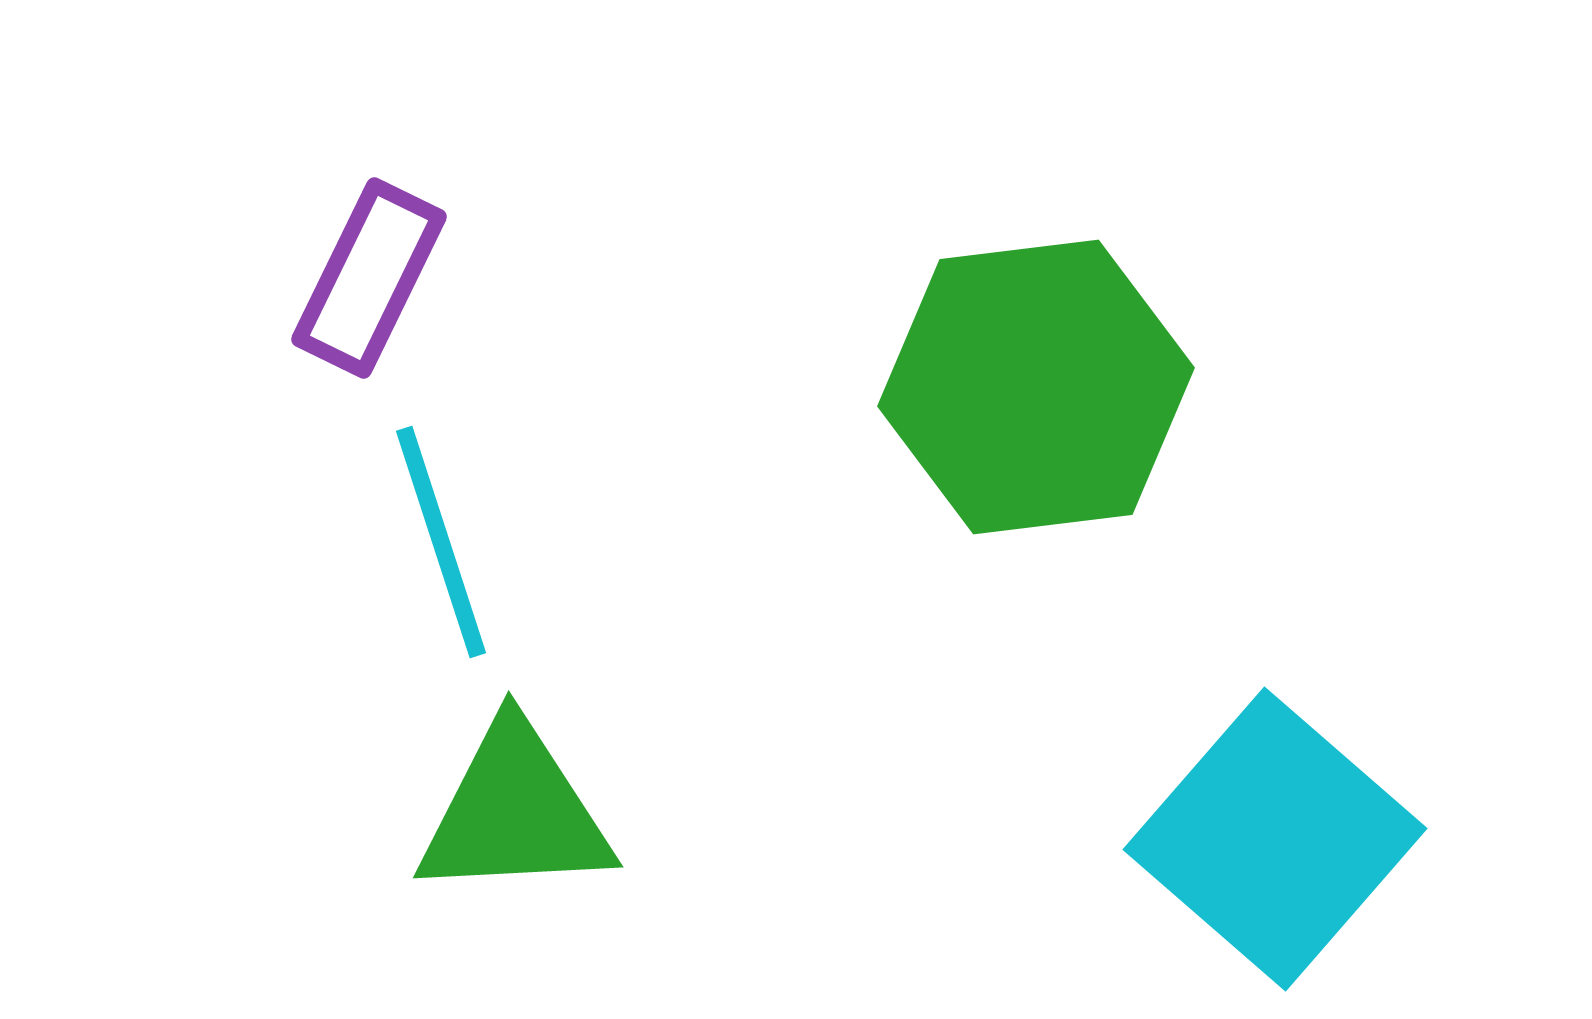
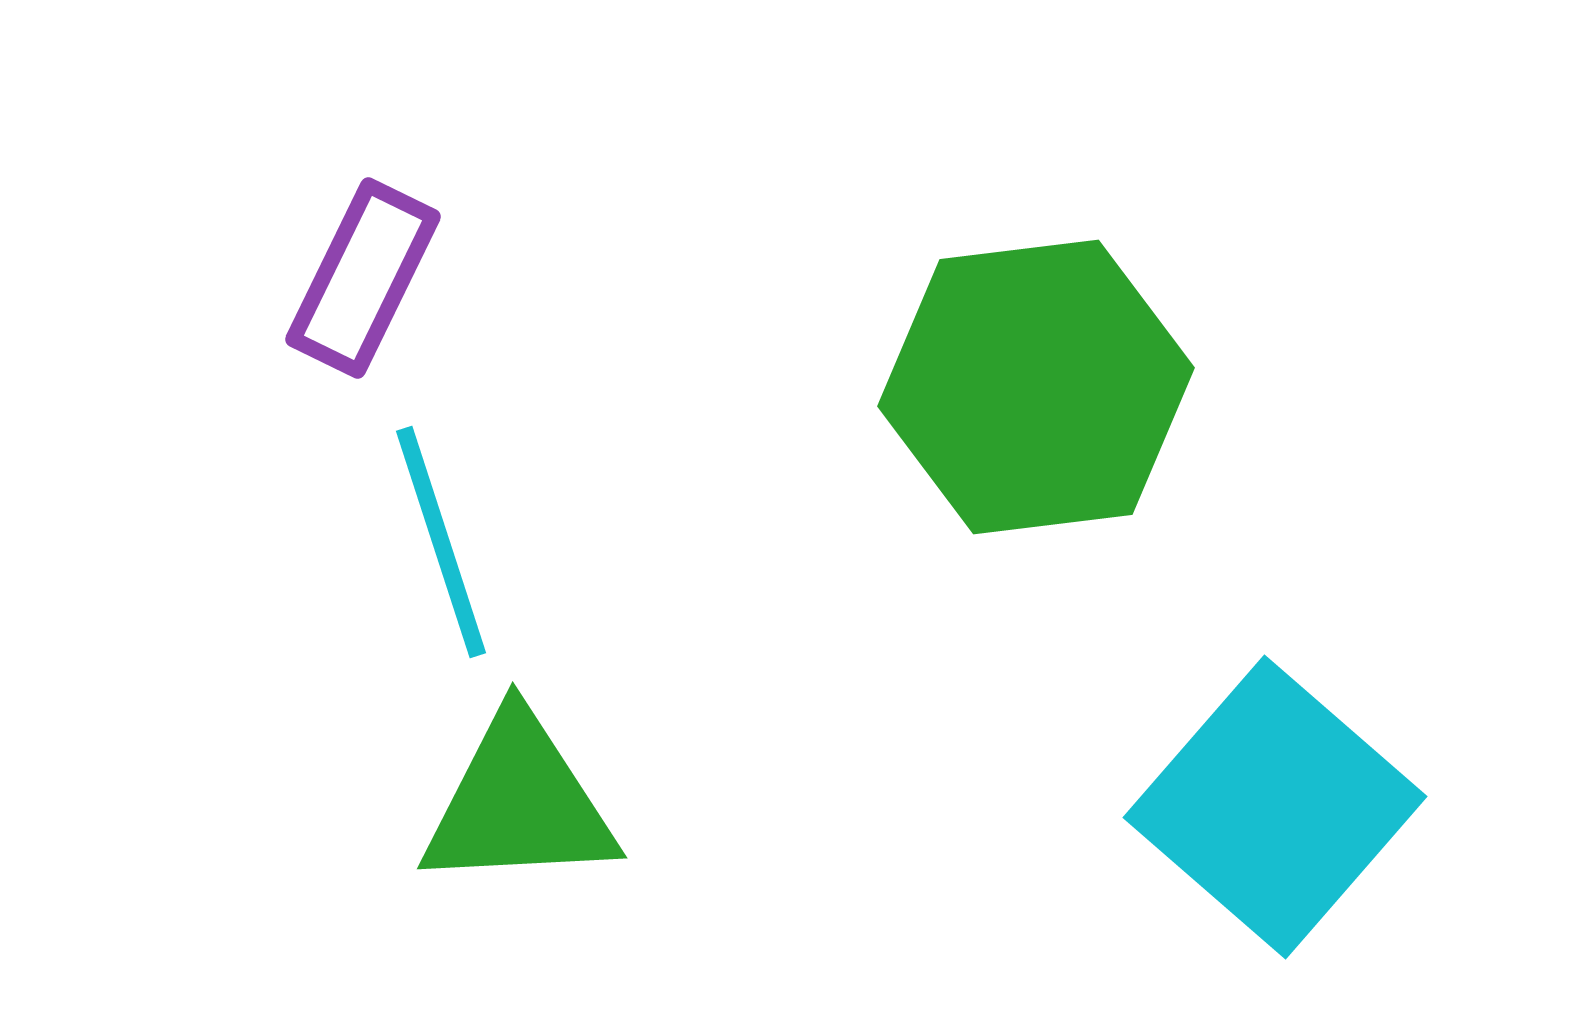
purple rectangle: moved 6 px left
green triangle: moved 4 px right, 9 px up
cyan square: moved 32 px up
